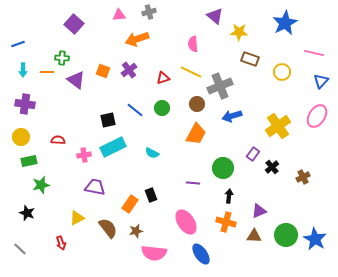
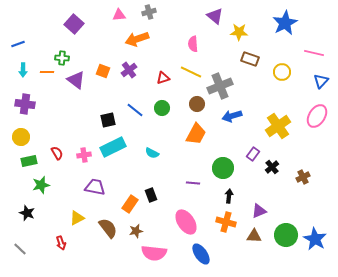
red semicircle at (58, 140): moved 1 px left, 13 px down; rotated 56 degrees clockwise
